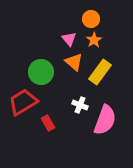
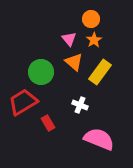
pink semicircle: moved 6 px left, 19 px down; rotated 88 degrees counterclockwise
